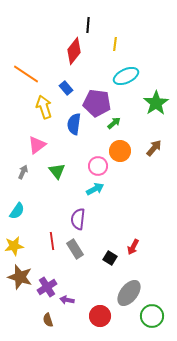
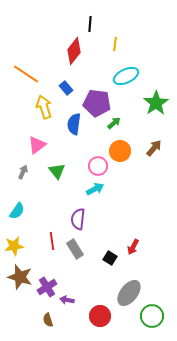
black line: moved 2 px right, 1 px up
